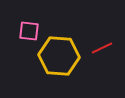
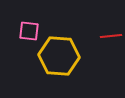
red line: moved 9 px right, 12 px up; rotated 20 degrees clockwise
